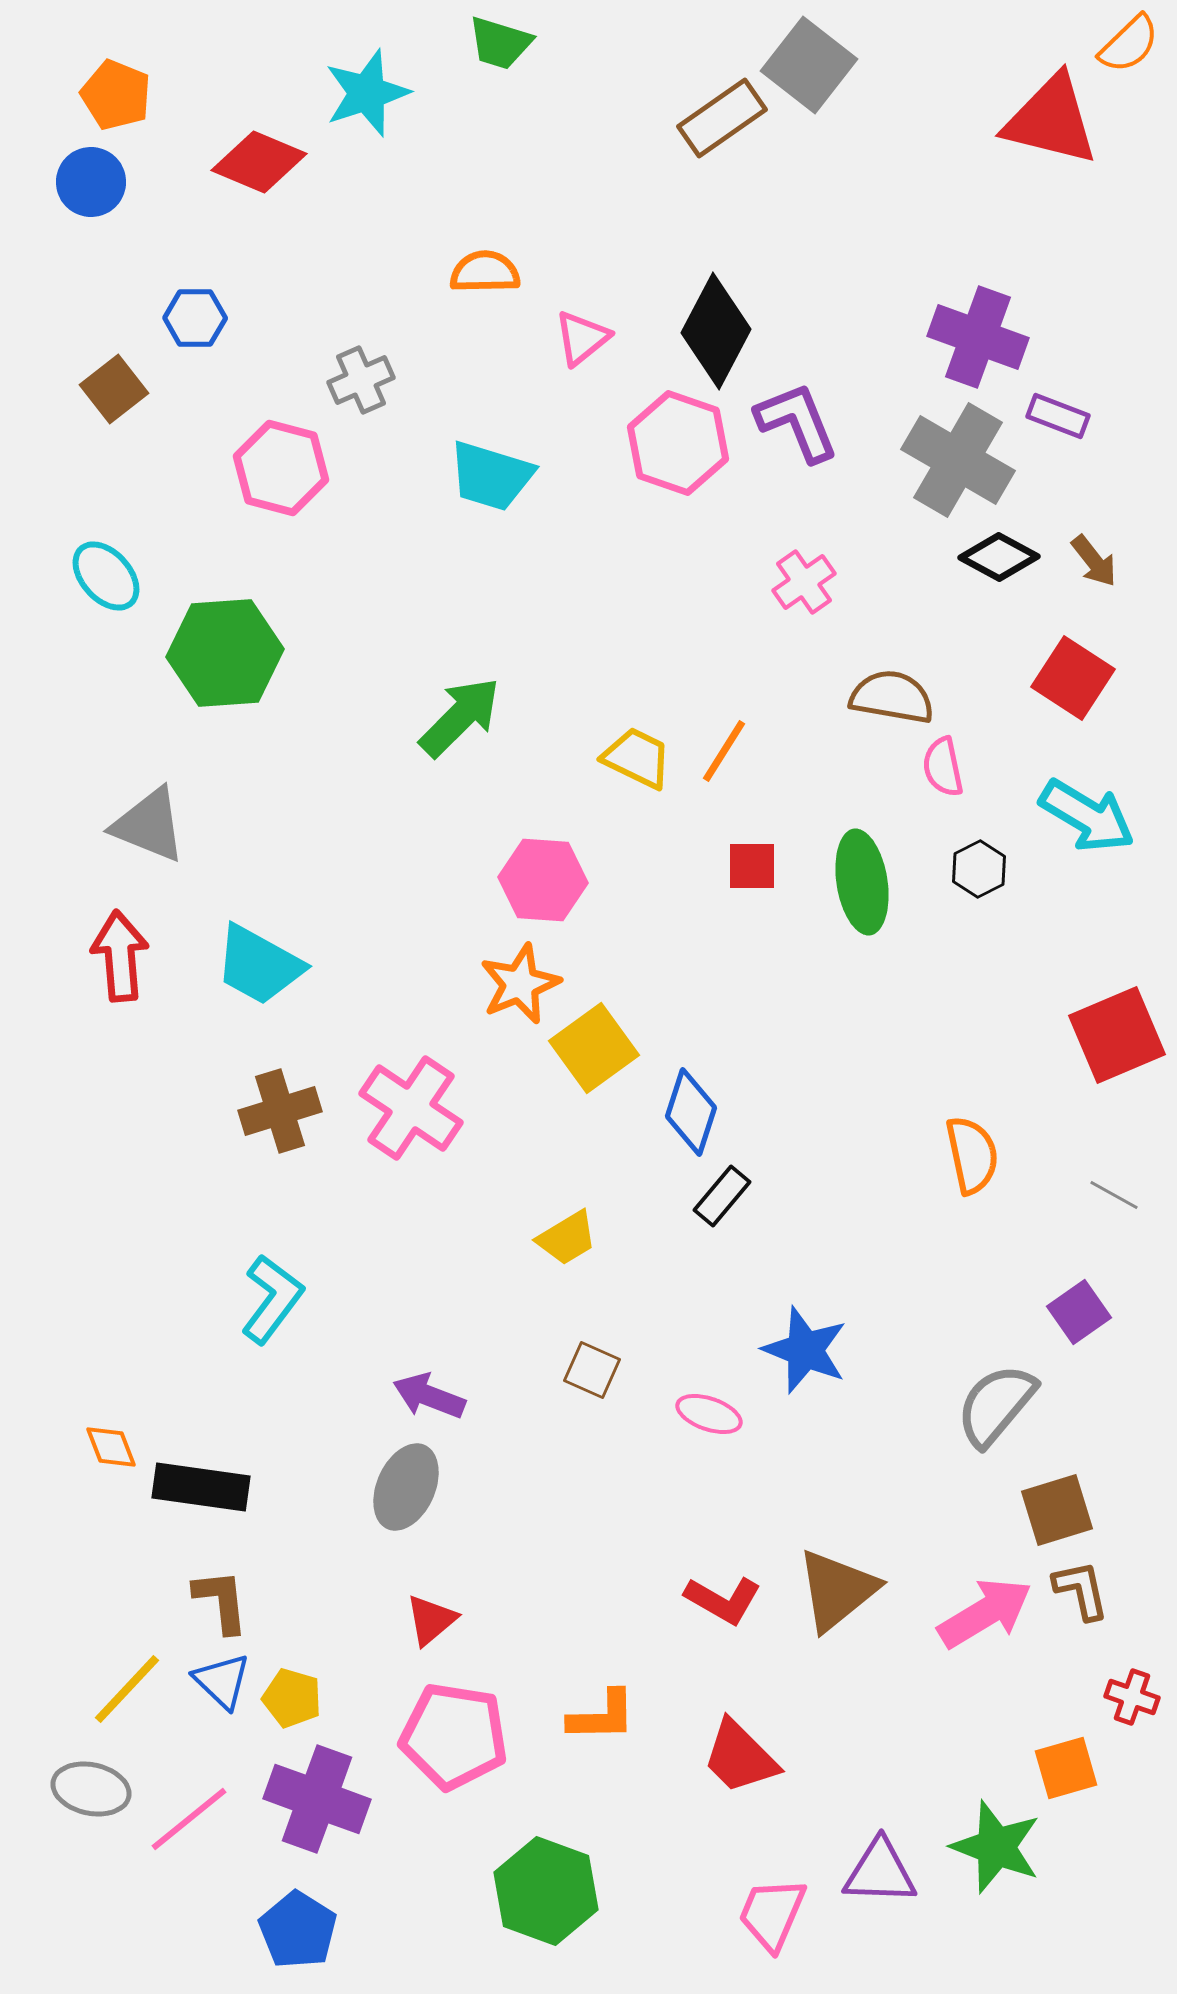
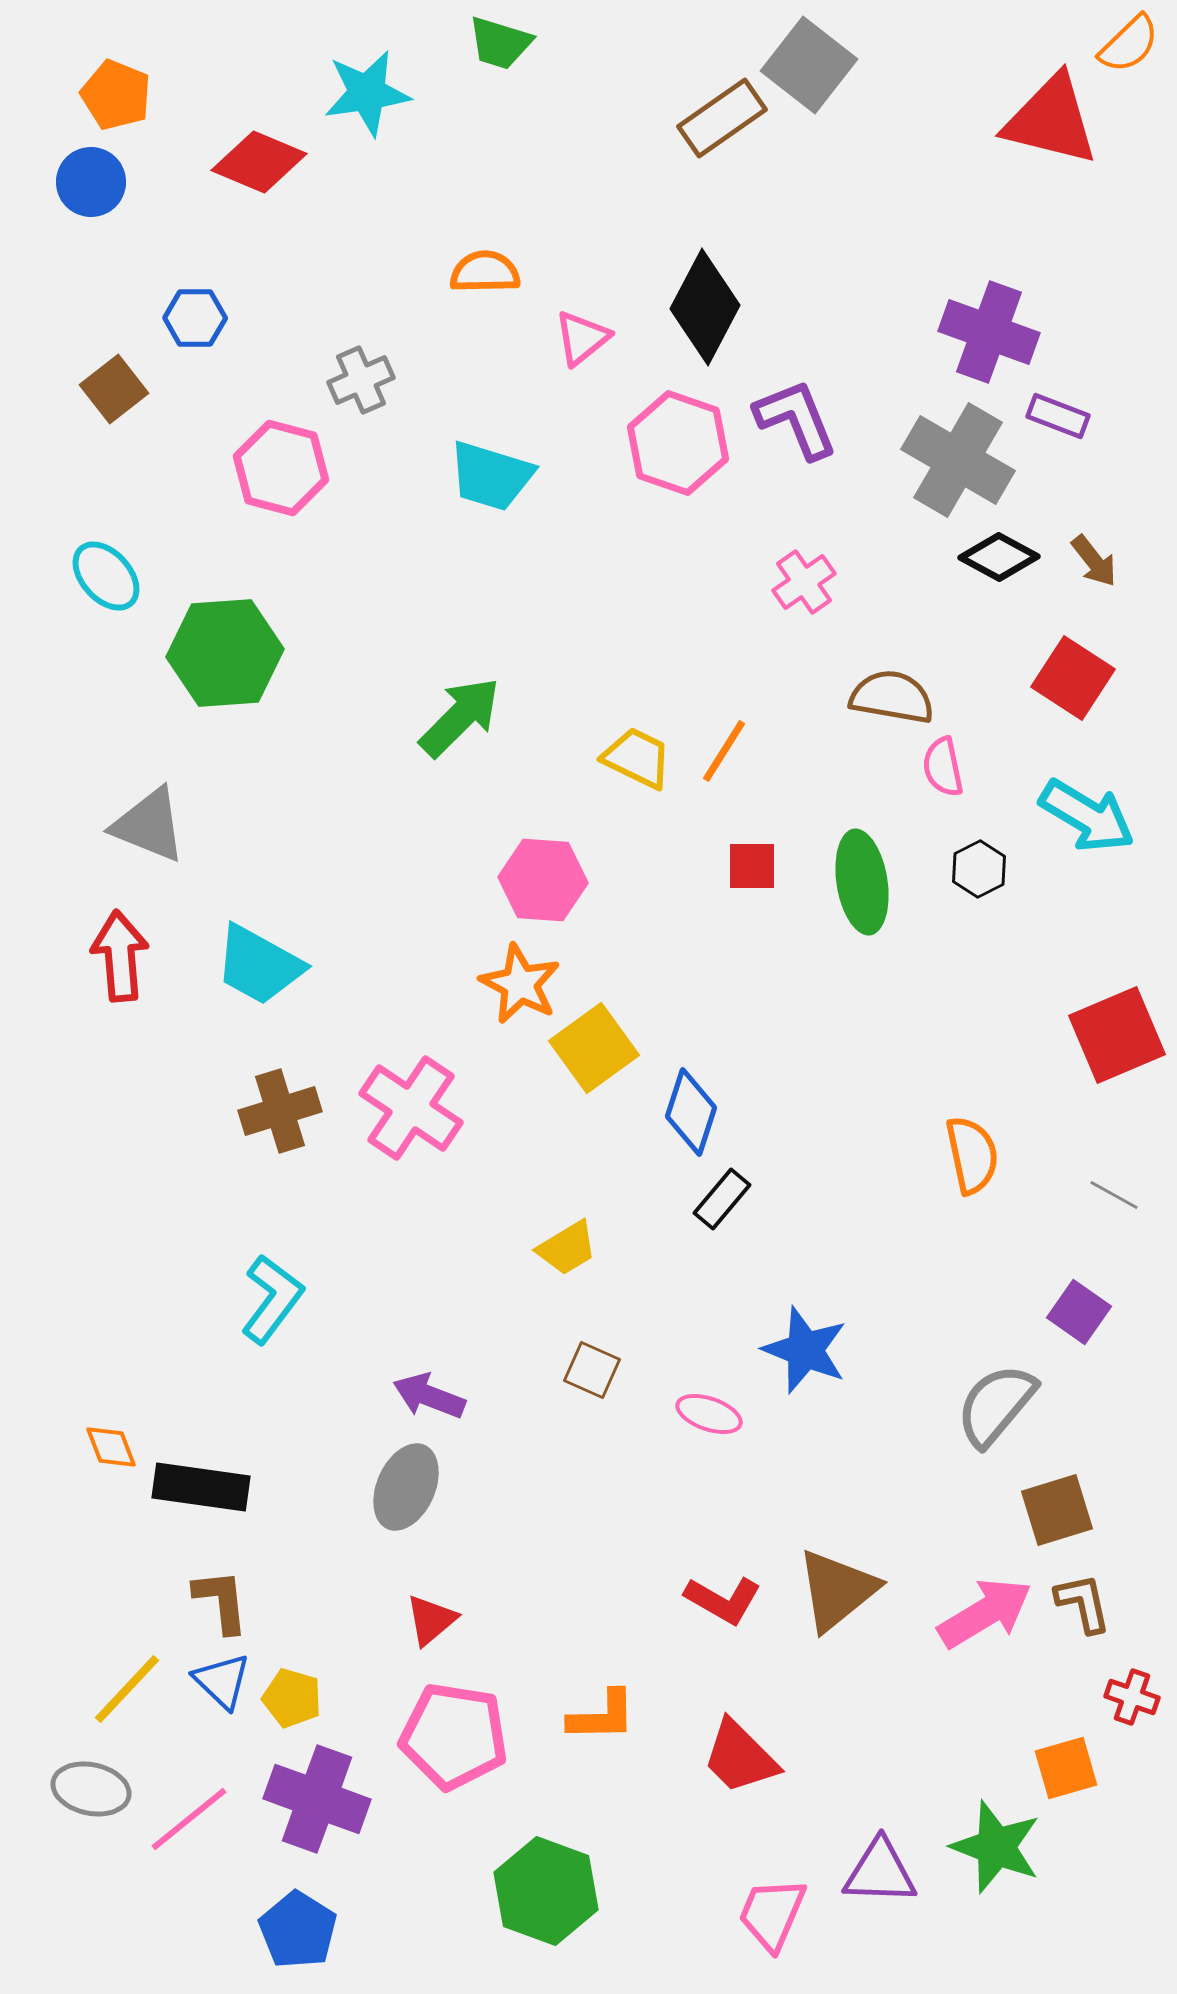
cyan star at (367, 93): rotated 10 degrees clockwise
black diamond at (716, 331): moved 11 px left, 24 px up
purple cross at (978, 337): moved 11 px right, 5 px up
purple L-shape at (797, 422): moved 1 px left, 3 px up
orange star at (520, 984): rotated 22 degrees counterclockwise
black rectangle at (722, 1196): moved 3 px down
yellow trapezoid at (567, 1238): moved 10 px down
purple square at (1079, 1312): rotated 20 degrees counterclockwise
brown L-shape at (1081, 1590): moved 2 px right, 13 px down
